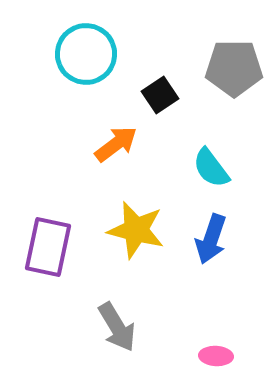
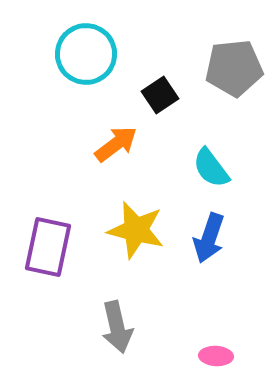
gray pentagon: rotated 6 degrees counterclockwise
blue arrow: moved 2 px left, 1 px up
gray arrow: rotated 18 degrees clockwise
